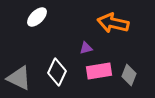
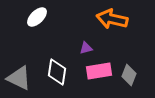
orange arrow: moved 1 px left, 4 px up
white diamond: rotated 16 degrees counterclockwise
